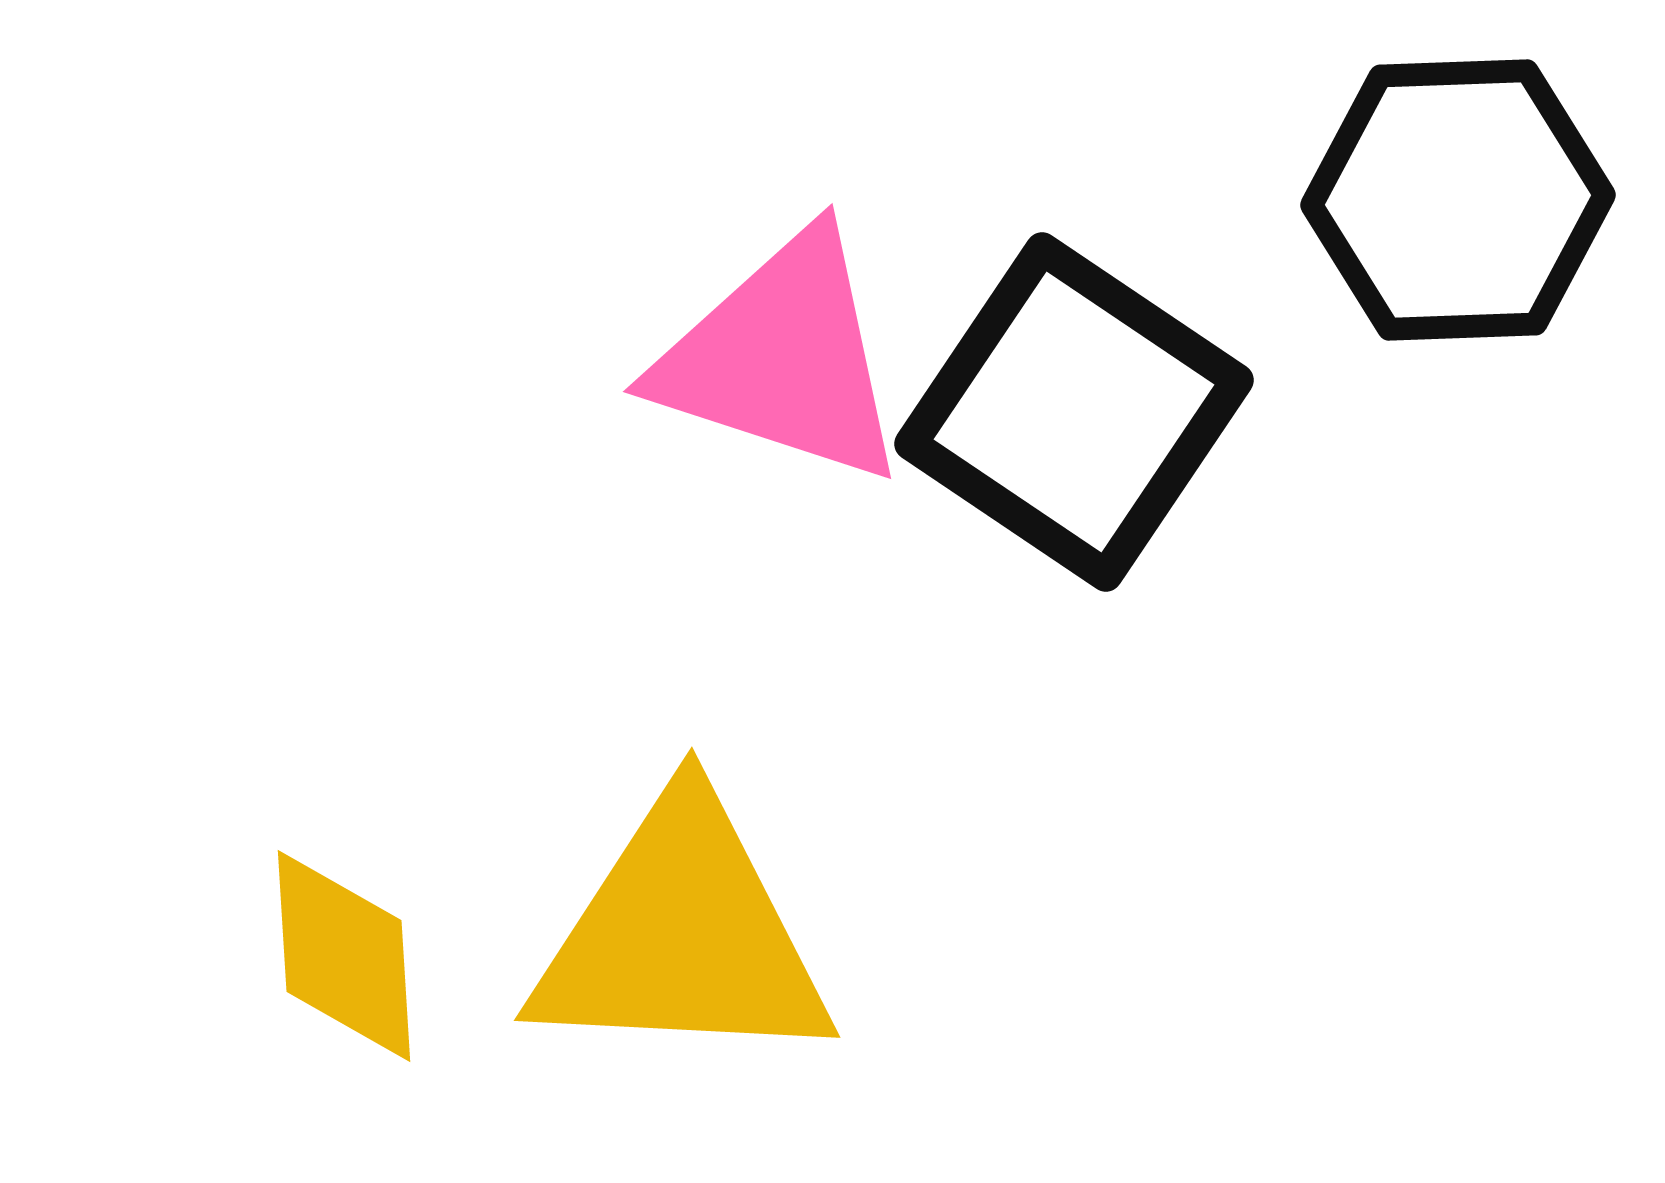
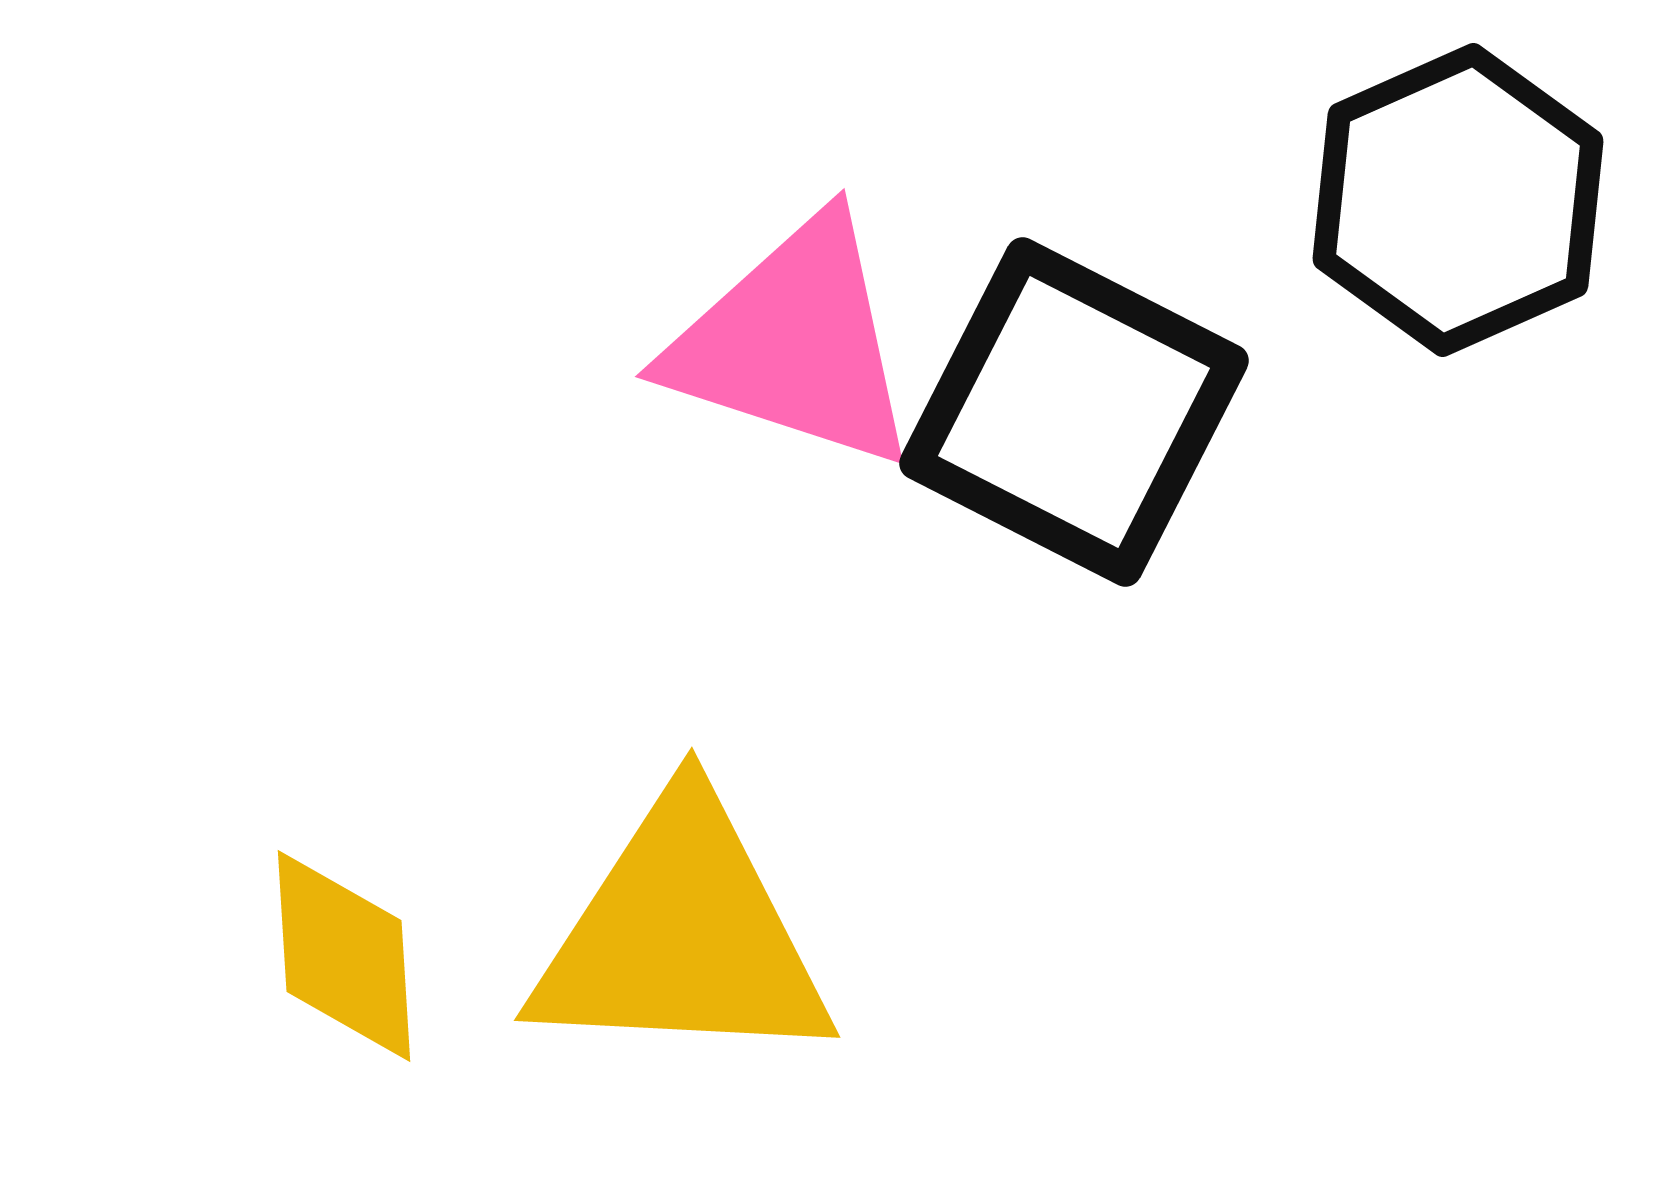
black hexagon: rotated 22 degrees counterclockwise
pink triangle: moved 12 px right, 15 px up
black square: rotated 7 degrees counterclockwise
